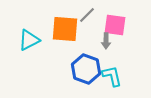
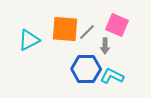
gray line: moved 17 px down
pink square: moved 2 px right; rotated 15 degrees clockwise
gray arrow: moved 1 px left, 5 px down
blue hexagon: rotated 20 degrees counterclockwise
cyan L-shape: rotated 50 degrees counterclockwise
